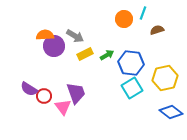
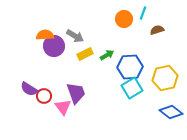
blue hexagon: moved 1 px left, 4 px down; rotated 10 degrees counterclockwise
